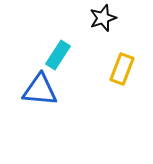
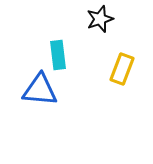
black star: moved 3 px left, 1 px down
cyan rectangle: rotated 40 degrees counterclockwise
